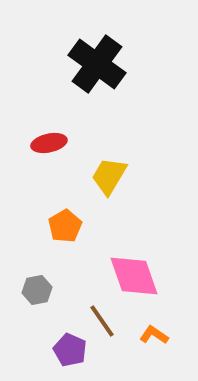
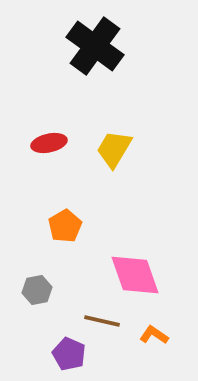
black cross: moved 2 px left, 18 px up
yellow trapezoid: moved 5 px right, 27 px up
pink diamond: moved 1 px right, 1 px up
brown line: rotated 42 degrees counterclockwise
purple pentagon: moved 1 px left, 4 px down
